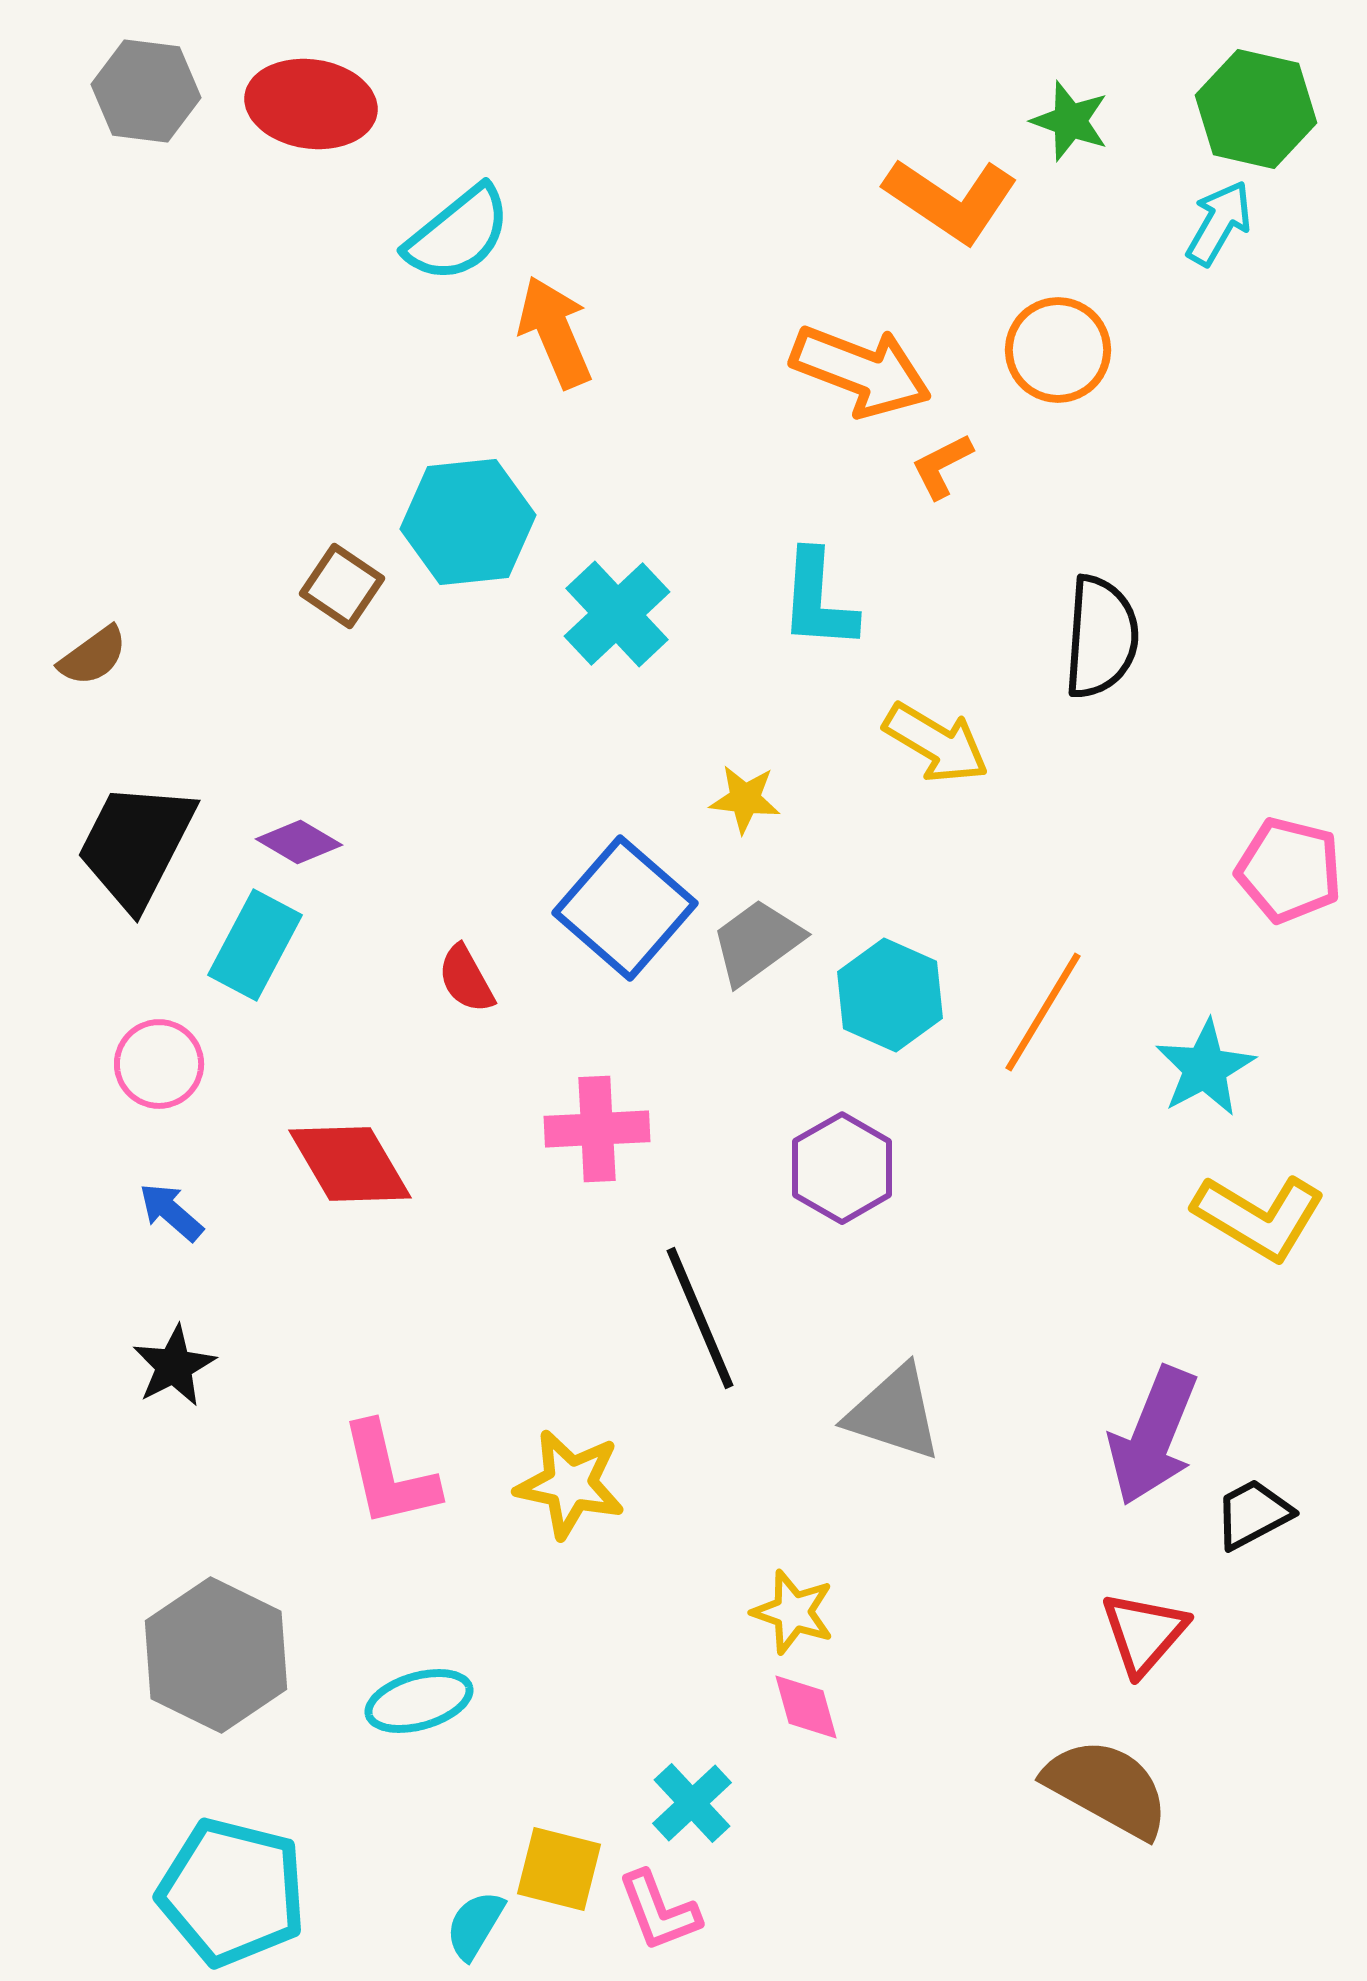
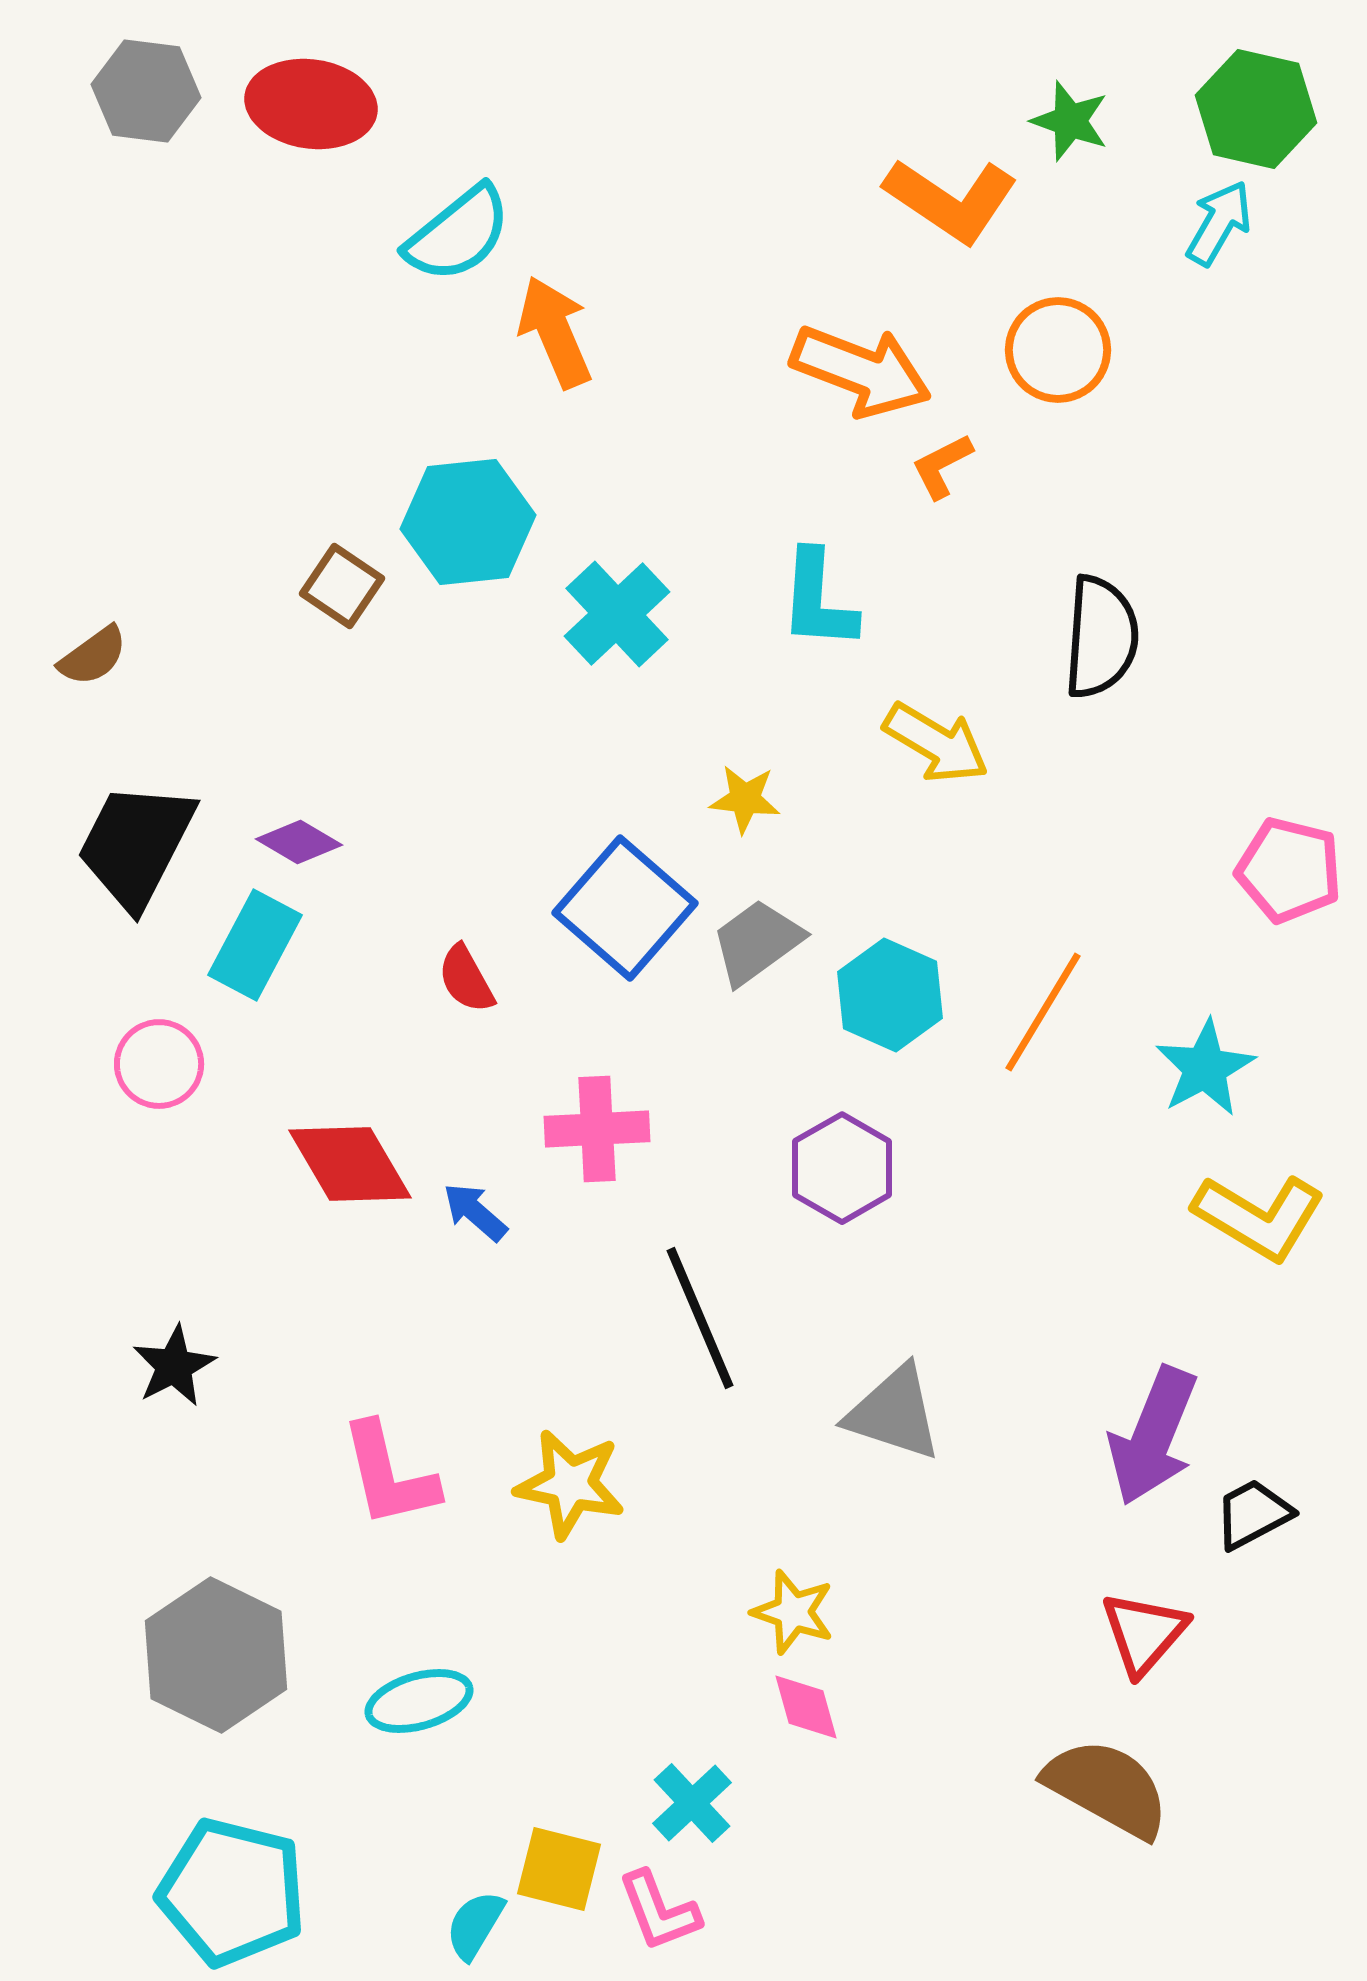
blue arrow at (171, 1212): moved 304 px right
